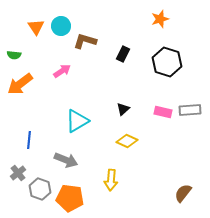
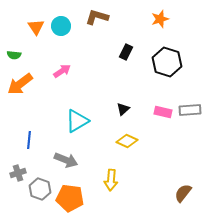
brown L-shape: moved 12 px right, 24 px up
black rectangle: moved 3 px right, 2 px up
gray cross: rotated 21 degrees clockwise
